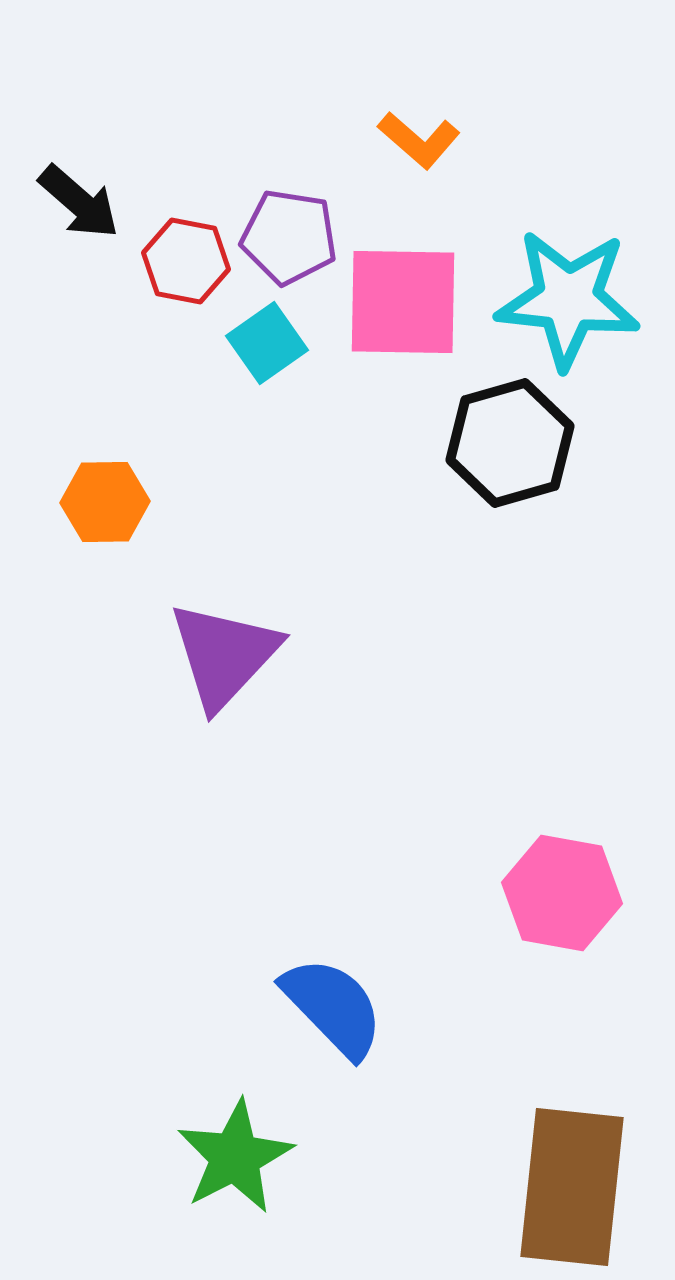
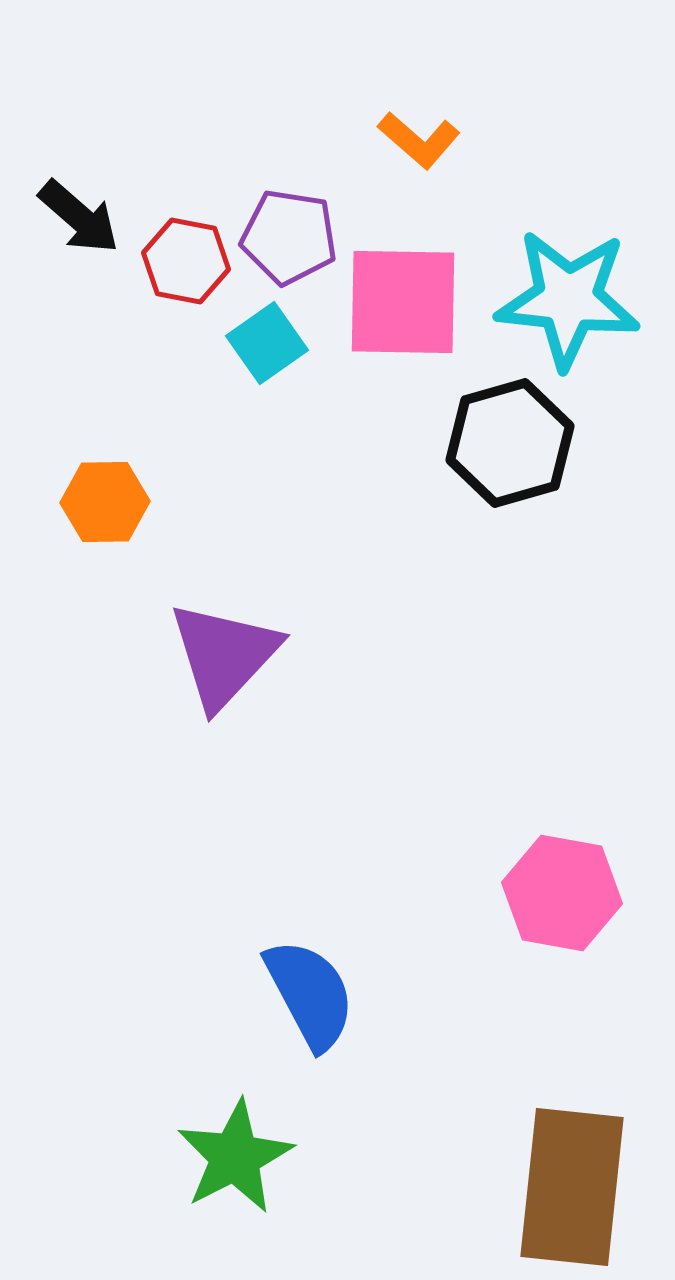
black arrow: moved 15 px down
blue semicircle: moved 23 px left, 13 px up; rotated 16 degrees clockwise
